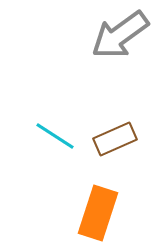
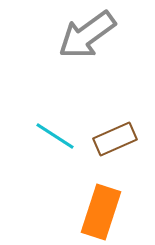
gray arrow: moved 33 px left
orange rectangle: moved 3 px right, 1 px up
